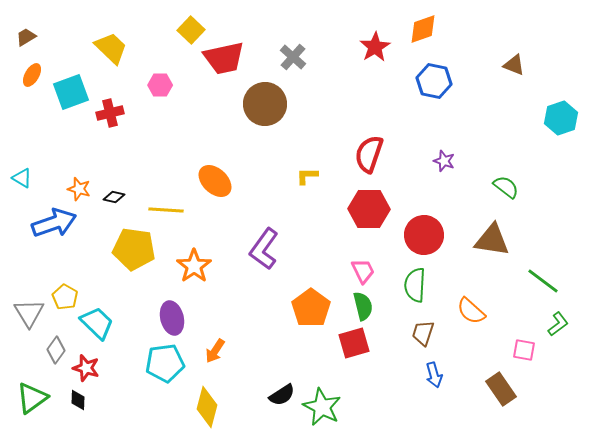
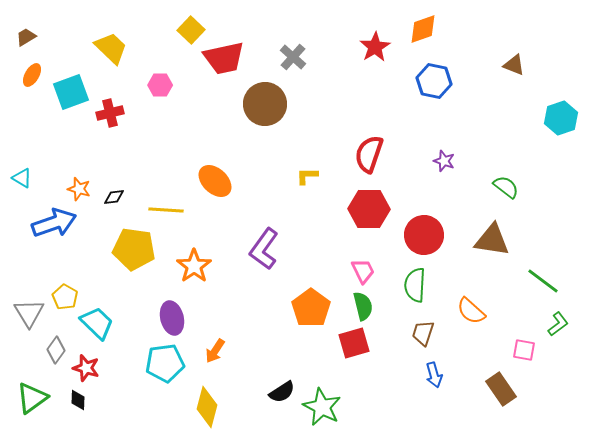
black diamond at (114, 197): rotated 20 degrees counterclockwise
black semicircle at (282, 395): moved 3 px up
